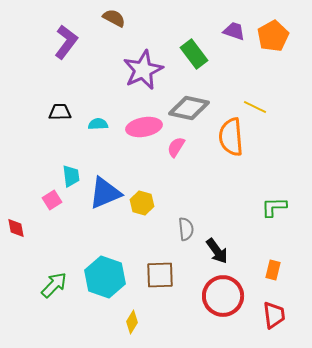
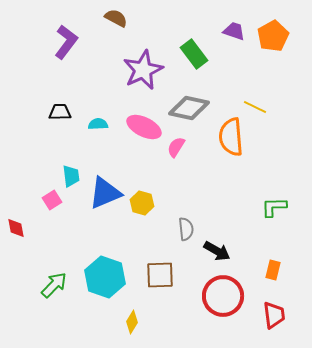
brown semicircle: moved 2 px right
pink ellipse: rotated 36 degrees clockwise
black arrow: rotated 24 degrees counterclockwise
